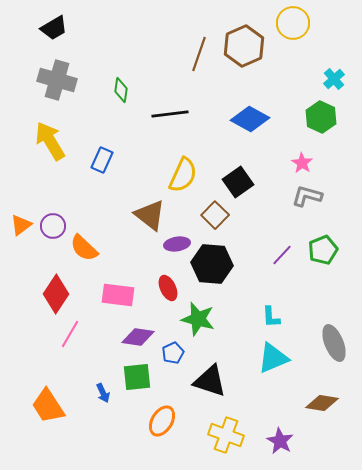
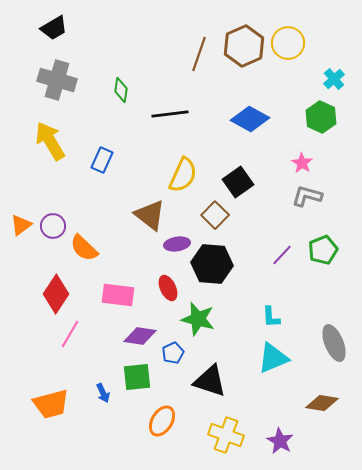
yellow circle at (293, 23): moved 5 px left, 20 px down
purple diamond at (138, 337): moved 2 px right, 1 px up
orange trapezoid at (48, 406): moved 3 px right, 2 px up; rotated 72 degrees counterclockwise
